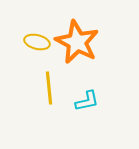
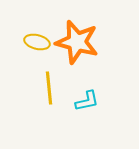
orange star: rotated 12 degrees counterclockwise
